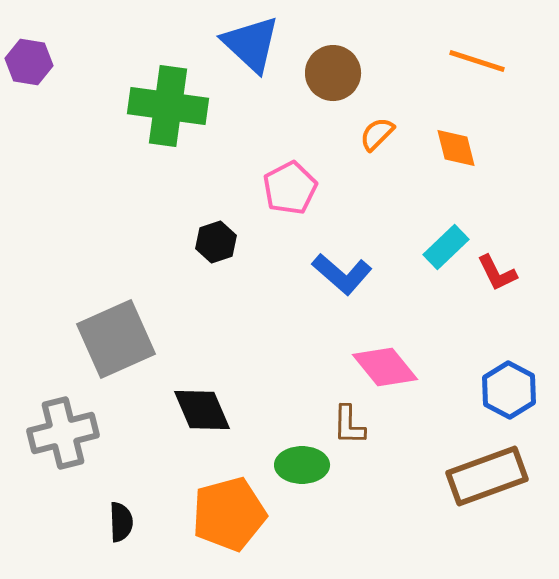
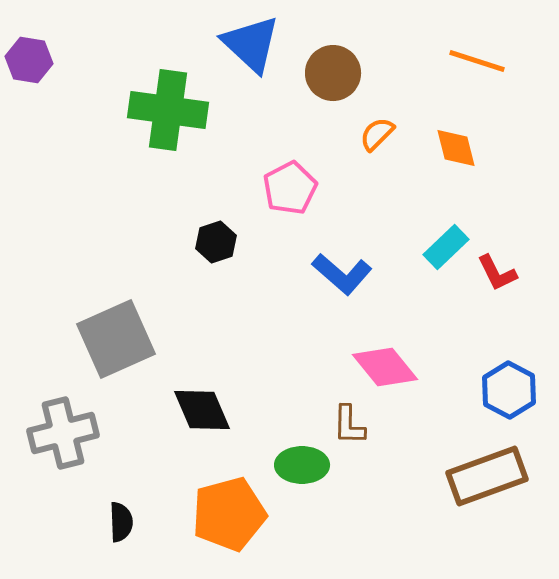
purple hexagon: moved 2 px up
green cross: moved 4 px down
